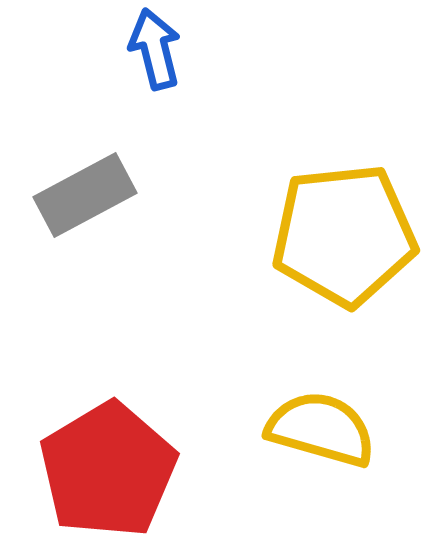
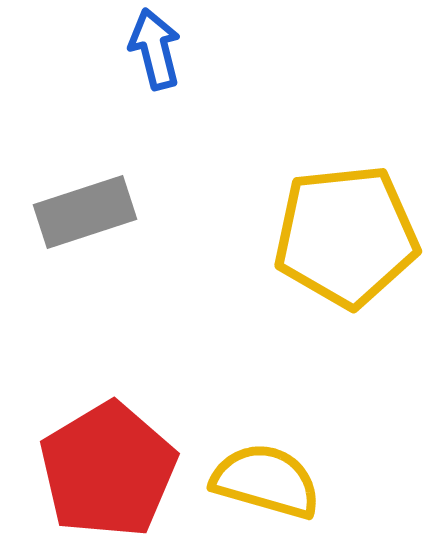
gray rectangle: moved 17 px down; rotated 10 degrees clockwise
yellow pentagon: moved 2 px right, 1 px down
yellow semicircle: moved 55 px left, 52 px down
